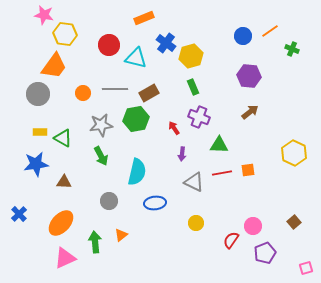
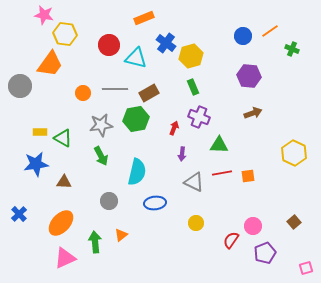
orange trapezoid at (54, 66): moved 4 px left, 2 px up
gray circle at (38, 94): moved 18 px left, 8 px up
brown arrow at (250, 112): moved 3 px right, 1 px down; rotated 18 degrees clockwise
red arrow at (174, 128): rotated 56 degrees clockwise
orange square at (248, 170): moved 6 px down
